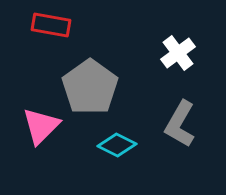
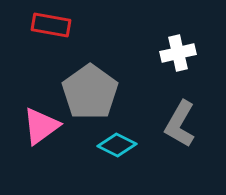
white cross: rotated 24 degrees clockwise
gray pentagon: moved 5 px down
pink triangle: rotated 9 degrees clockwise
